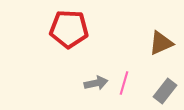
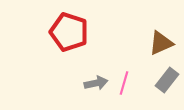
red pentagon: moved 3 px down; rotated 15 degrees clockwise
gray rectangle: moved 2 px right, 11 px up
